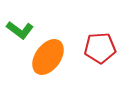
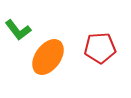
green L-shape: moved 2 px left; rotated 16 degrees clockwise
